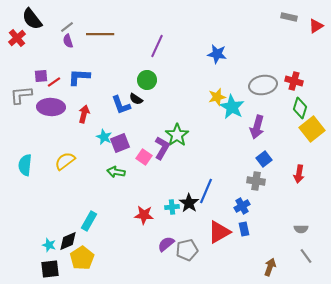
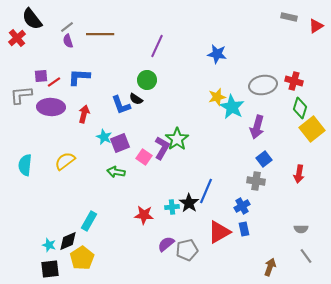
green star at (177, 135): moved 4 px down
